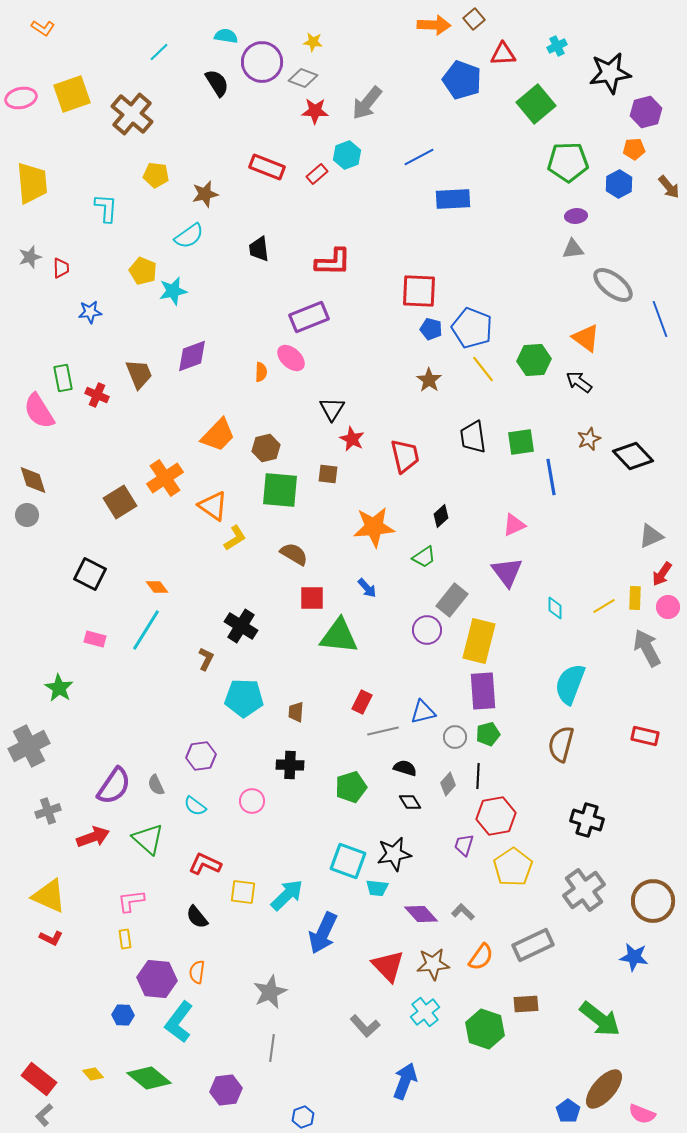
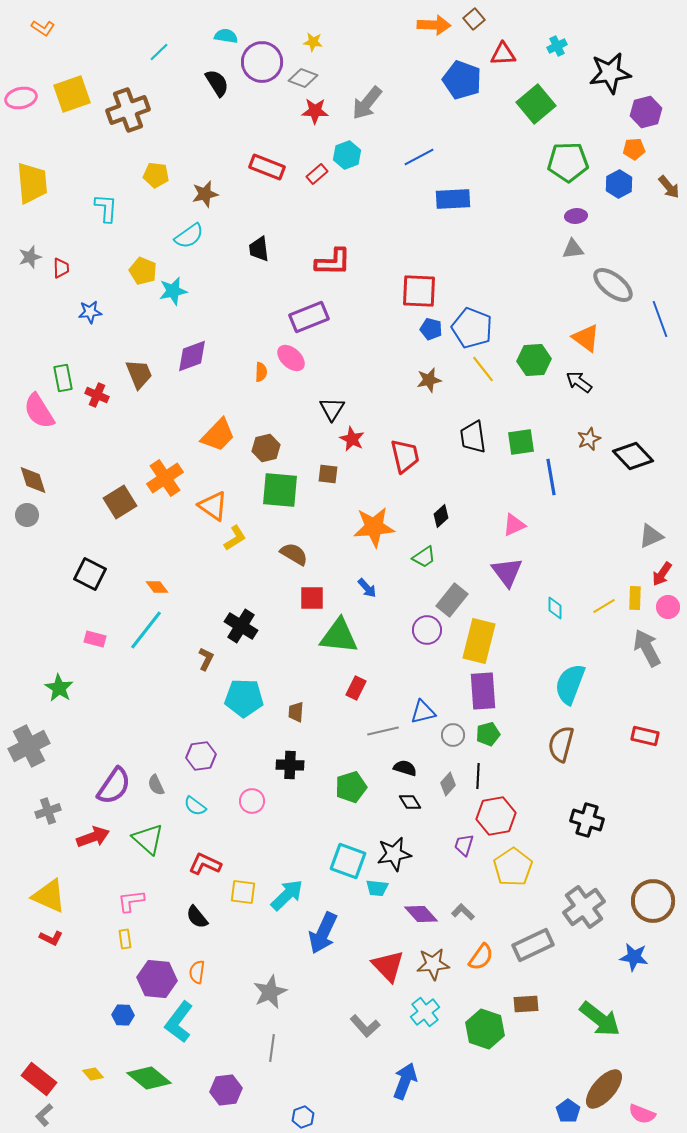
brown cross at (132, 114): moved 4 px left, 4 px up; rotated 30 degrees clockwise
brown star at (429, 380): rotated 25 degrees clockwise
cyan line at (146, 630): rotated 6 degrees clockwise
red rectangle at (362, 702): moved 6 px left, 14 px up
gray circle at (455, 737): moved 2 px left, 2 px up
gray cross at (584, 890): moved 17 px down
